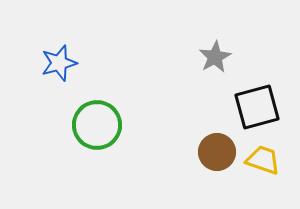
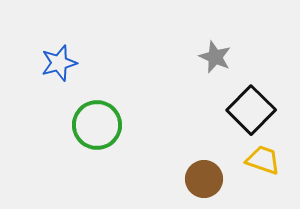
gray star: rotated 20 degrees counterclockwise
black square: moved 6 px left, 3 px down; rotated 30 degrees counterclockwise
brown circle: moved 13 px left, 27 px down
